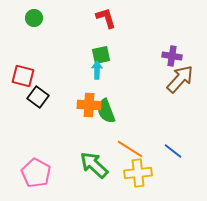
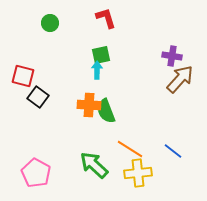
green circle: moved 16 px right, 5 px down
